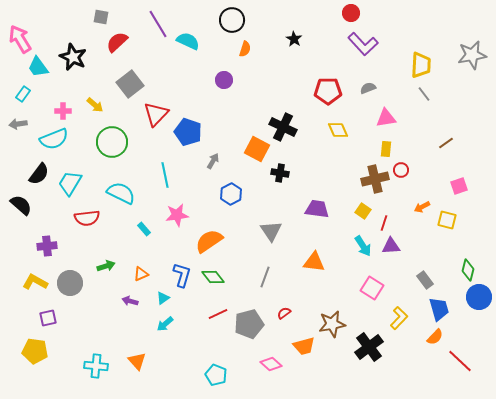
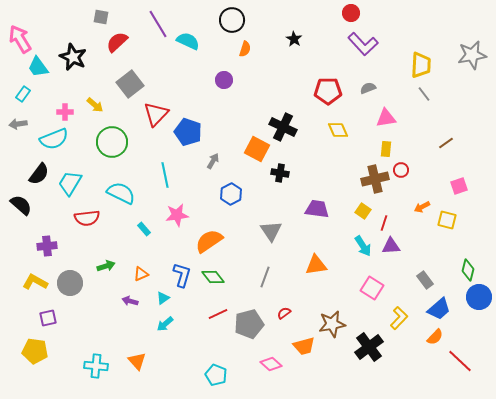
pink cross at (63, 111): moved 2 px right, 1 px down
orange triangle at (314, 262): moved 2 px right, 3 px down; rotated 15 degrees counterclockwise
blue trapezoid at (439, 309): rotated 65 degrees clockwise
